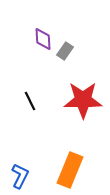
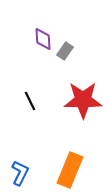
blue L-shape: moved 3 px up
